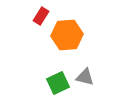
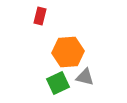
red rectangle: moved 1 px left; rotated 18 degrees counterclockwise
orange hexagon: moved 1 px right, 17 px down
